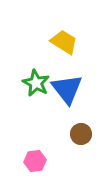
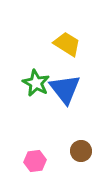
yellow trapezoid: moved 3 px right, 2 px down
blue triangle: moved 2 px left
brown circle: moved 17 px down
